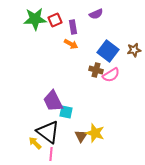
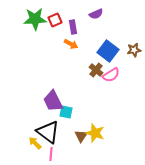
brown cross: rotated 24 degrees clockwise
